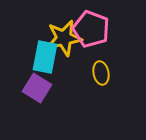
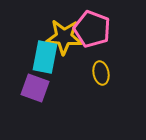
pink pentagon: moved 1 px right
yellow star: moved 1 px up; rotated 15 degrees clockwise
purple square: moved 2 px left; rotated 12 degrees counterclockwise
